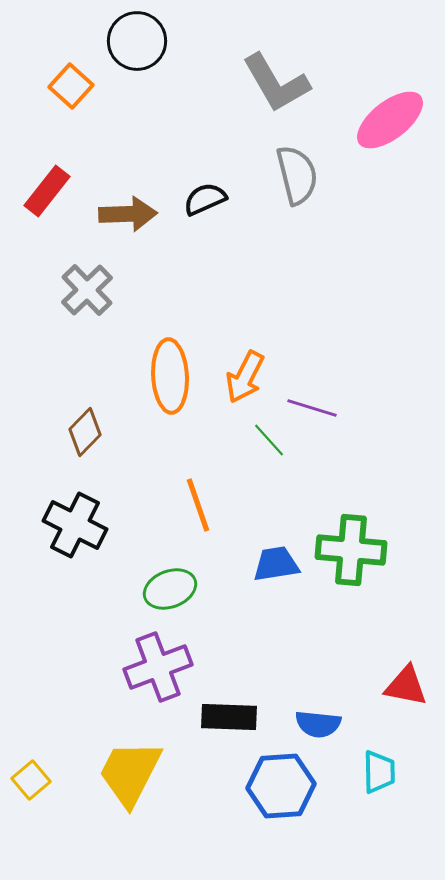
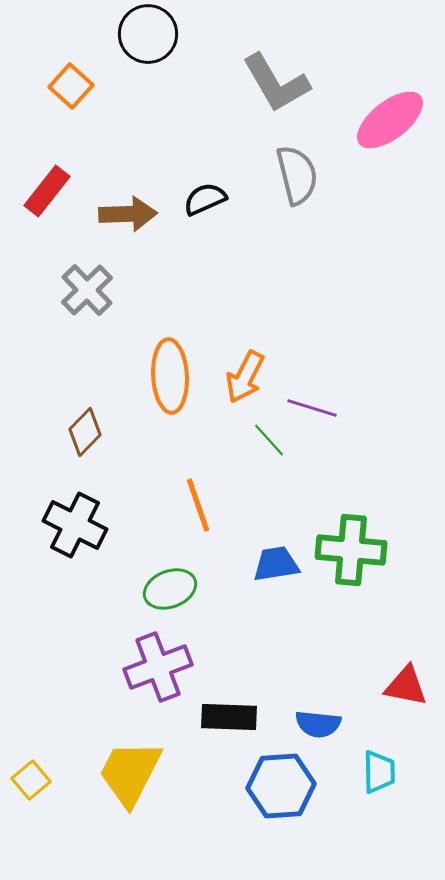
black circle: moved 11 px right, 7 px up
